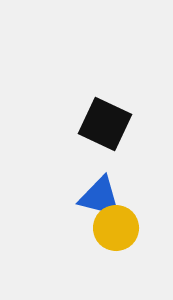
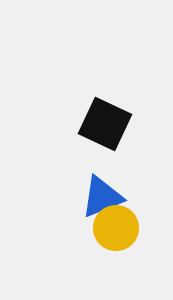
blue triangle: moved 2 px right; rotated 36 degrees counterclockwise
